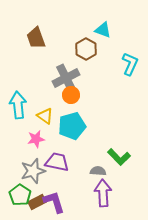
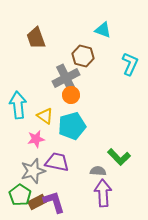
brown hexagon: moved 3 px left, 7 px down; rotated 15 degrees counterclockwise
